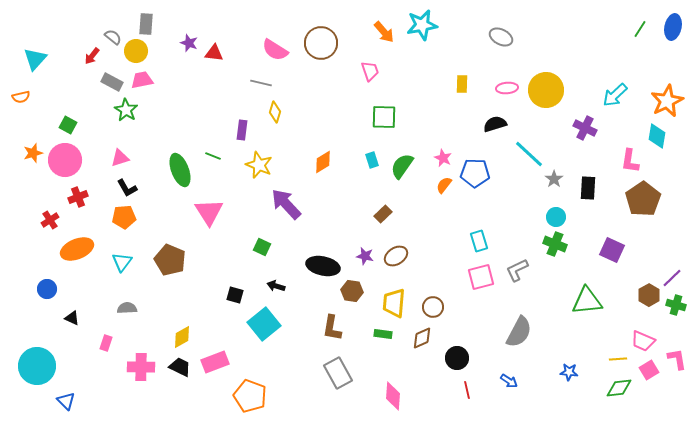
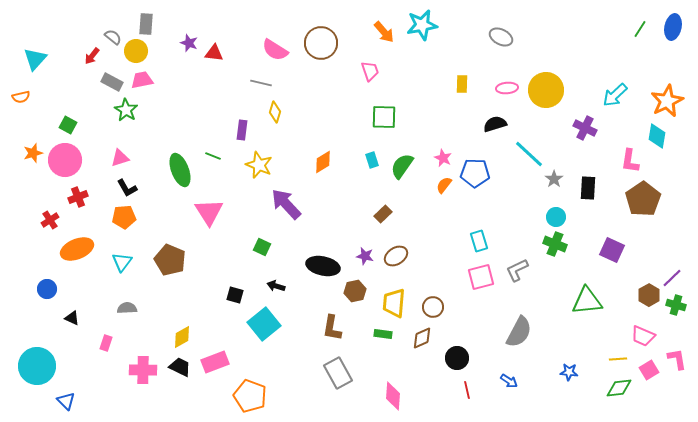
brown hexagon at (352, 291): moved 3 px right; rotated 20 degrees counterclockwise
pink trapezoid at (643, 341): moved 5 px up
pink cross at (141, 367): moved 2 px right, 3 px down
